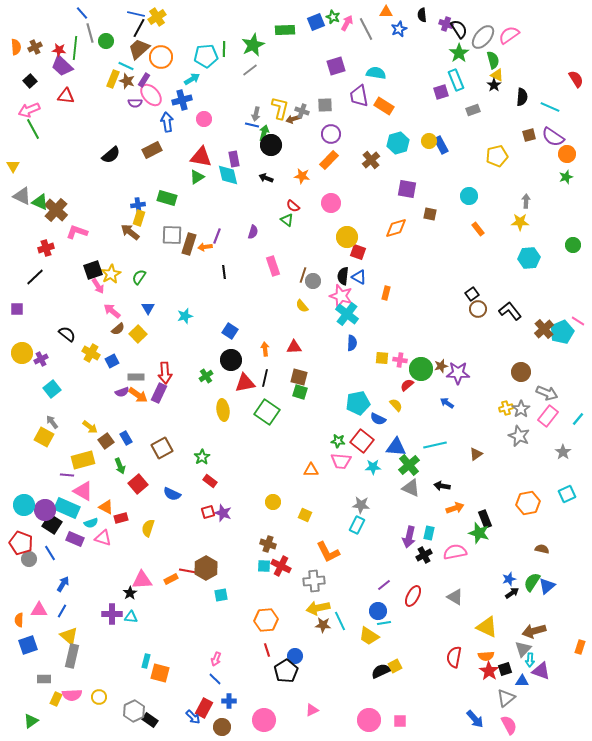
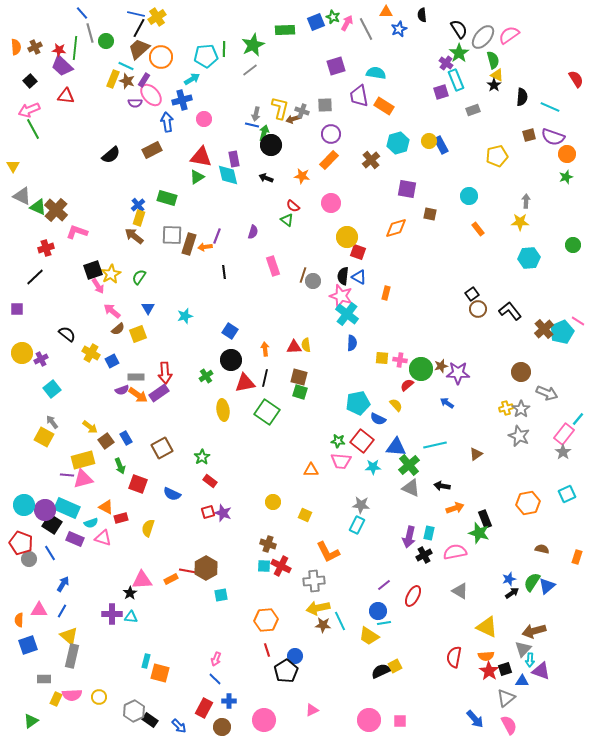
purple cross at (446, 24): moved 39 px down; rotated 16 degrees clockwise
purple semicircle at (553, 137): rotated 15 degrees counterclockwise
green triangle at (40, 202): moved 2 px left, 5 px down
blue cross at (138, 205): rotated 32 degrees counterclockwise
brown arrow at (130, 232): moved 4 px right, 4 px down
yellow semicircle at (302, 306): moved 4 px right, 39 px down; rotated 32 degrees clockwise
yellow square at (138, 334): rotated 24 degrees clockwise
purple semicircle at (122, 392): moved 2 px up
purple rectangle at (159, 393): rotated 30 degrees clockwise
pink rectangle at (548, 416): moved 16 px right, 18 px down
red square at (138, 484): rotated 30 degrees counterclockwise
pink triangle at (83, 491): moved 12 px up; rotated 45 degrees counterclockwise
gray triangle at (455, 597): moved 5 px right, 6 px up
orange rectangle at (580, 647): moved 3 px left, 90 px up
blue arrow at (193, 717): moved 14 px left, 9 px down
